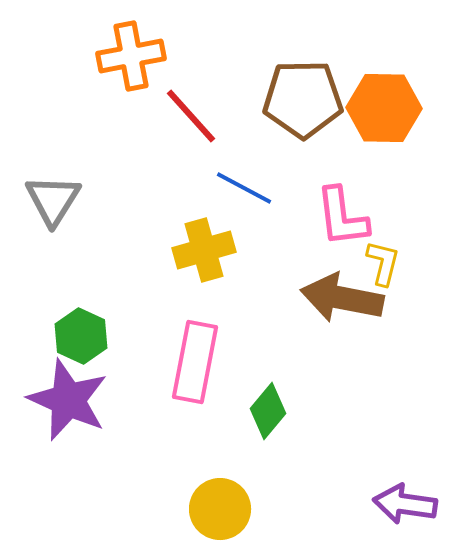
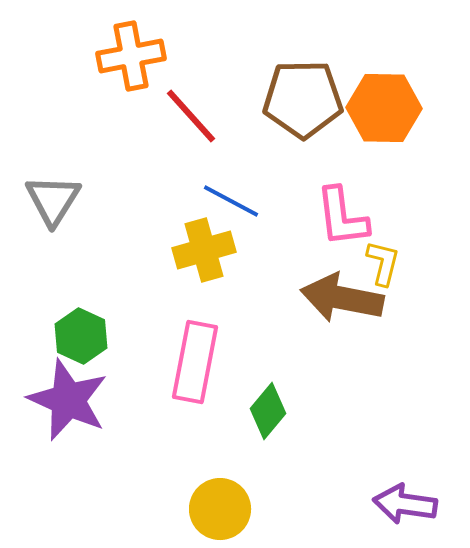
blue line: moved 13 px left, 13 px down
